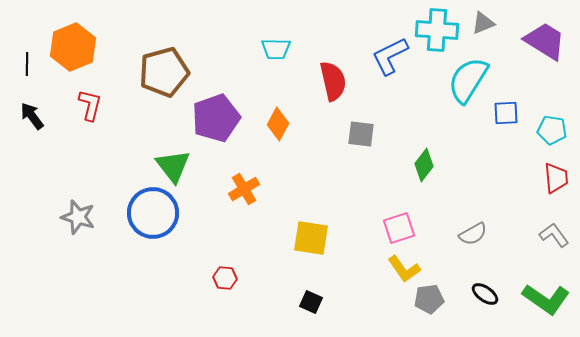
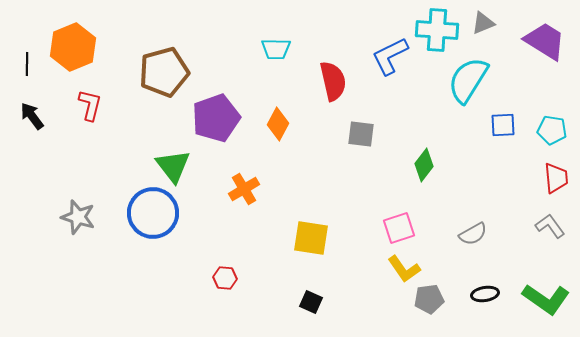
blue square: moved 3 px left, 12 px down
gray L-shape: moved 4 px left, 9 px up
black ellipse: rotated 44 degrees counterclockwise
